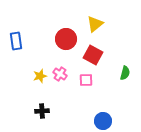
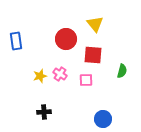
yellow triangle: rotated 30 degrees counterclockwise
red square: rotated 24 degrees counterclockwise
green semicircle: moved 3 px left, 2 px up
black cross: moved 2 px right, 1 px down
blue circle: moved 2 px up
